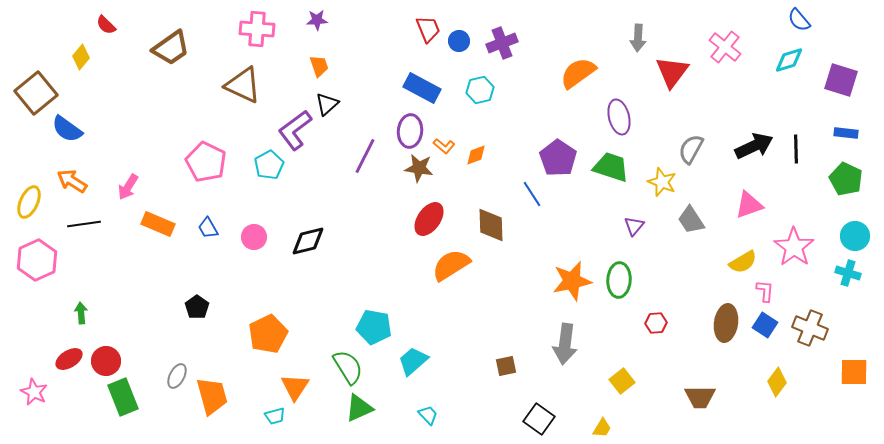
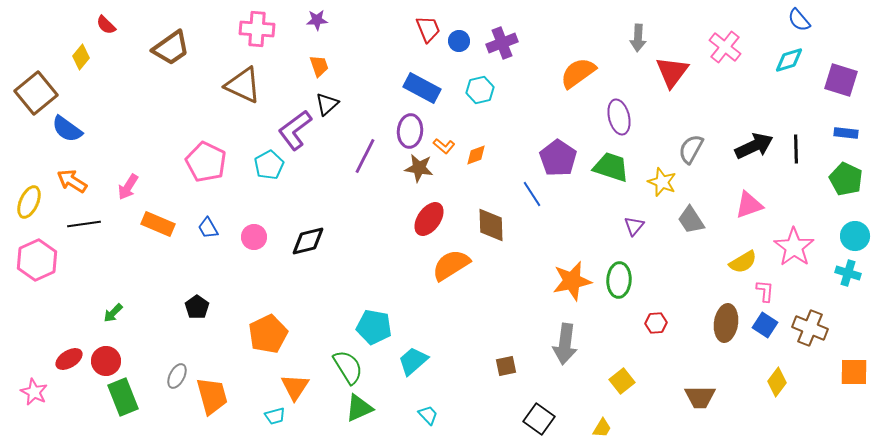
green arrow at (81, 313): moved 32 px right; rotated 130 degrees counterclockwise
